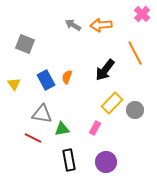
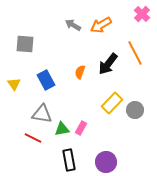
orange arrow: rotated 25 degrees counterclockwise
gray square: rotated 18 degrees counterclockwise
black arrow: moved 3 px right, 6 px up
orange semicircle: moved 13 px right, 5 px up
pink rectangle: moved 14 px left
